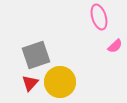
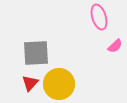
gray square: moved 2 px up; rotated 16 degrees clockwise
yellow circle: moved 1 px left, 2 px down
